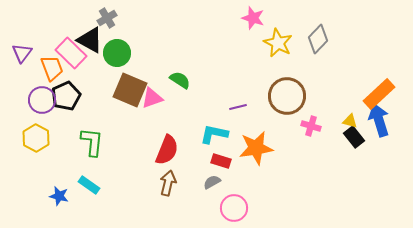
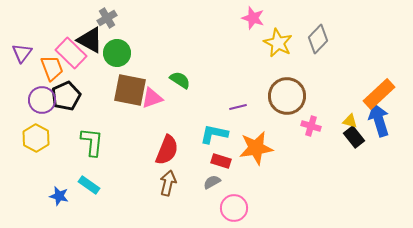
brown square: rotated 12 degrees counterclockwise
